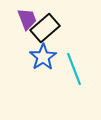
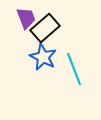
purple trapezoid: moved 1 px left, 1 px up
blue star: rotated 12 degrees counterclockwise
